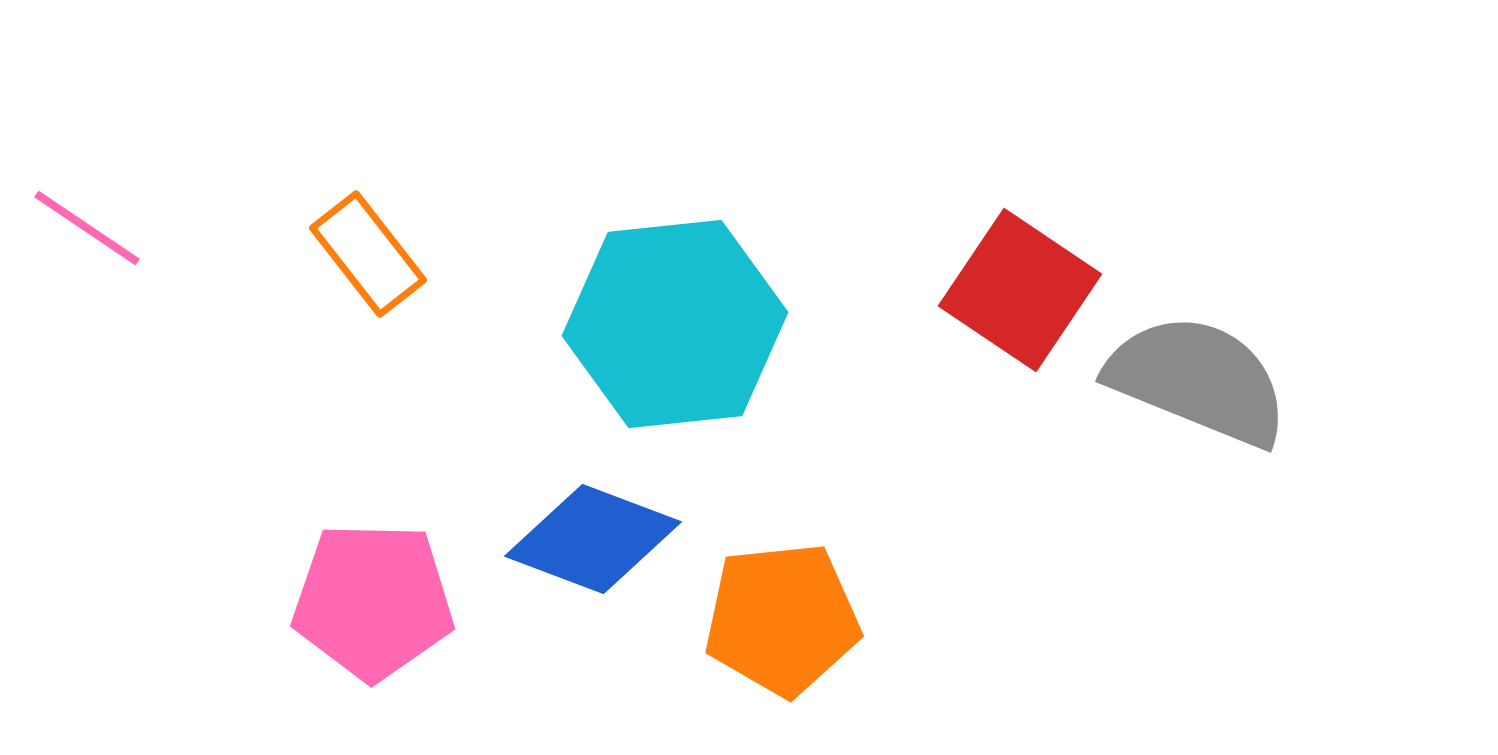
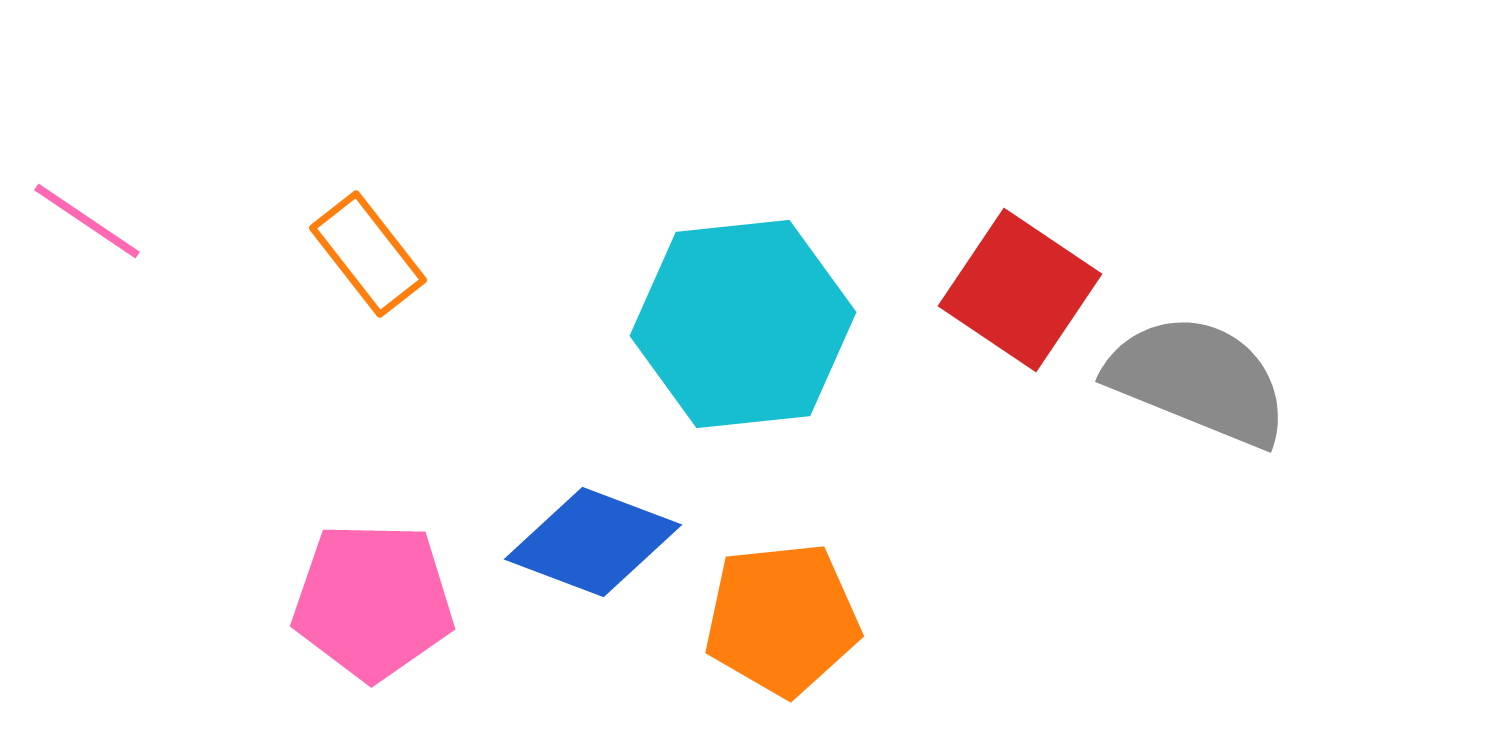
pink line: moved 7 px up
cyan hexagon: moved 68 px right
blue diamond: moved 3 px down
